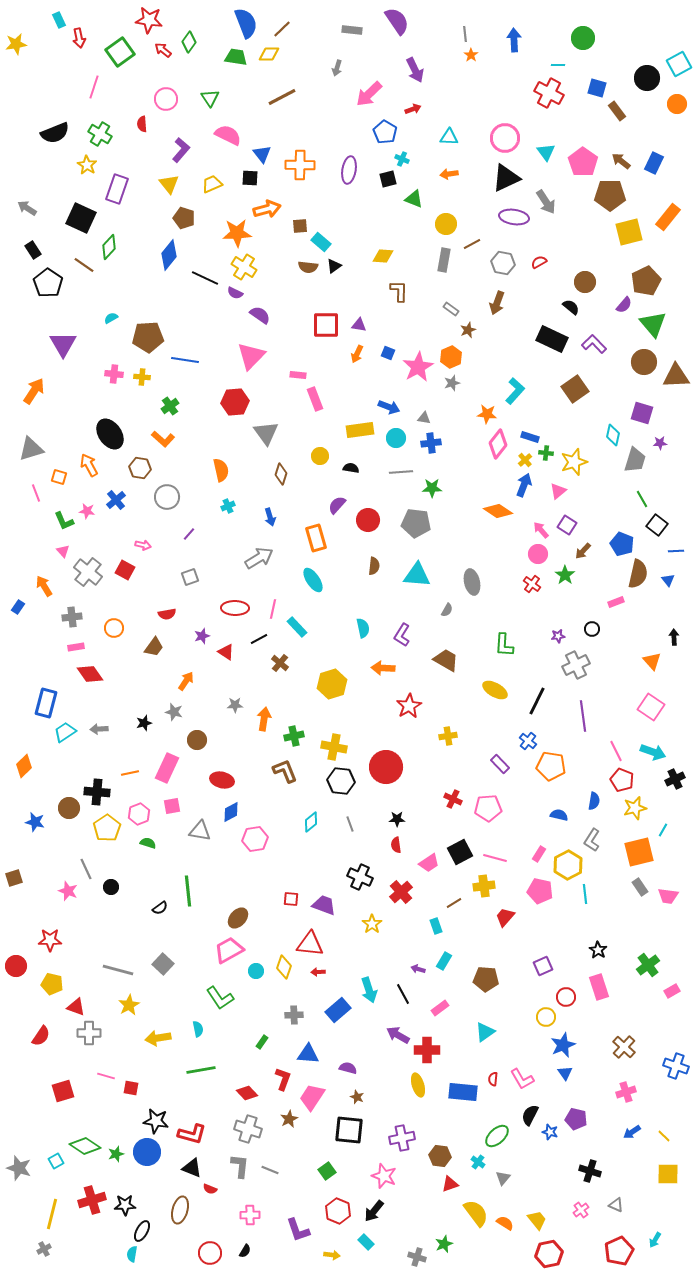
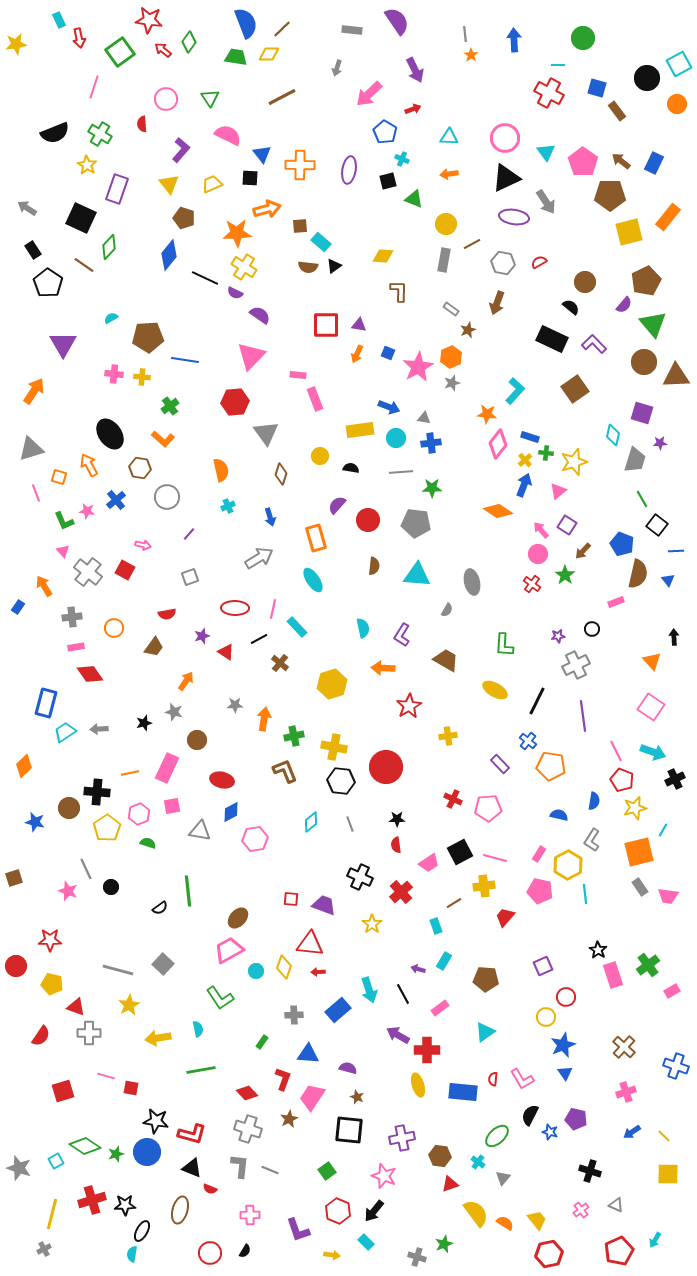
black square at (388, 179): moved 2 px down
pink rectangle at (599, 987): moved 14 px right, 12 px up
